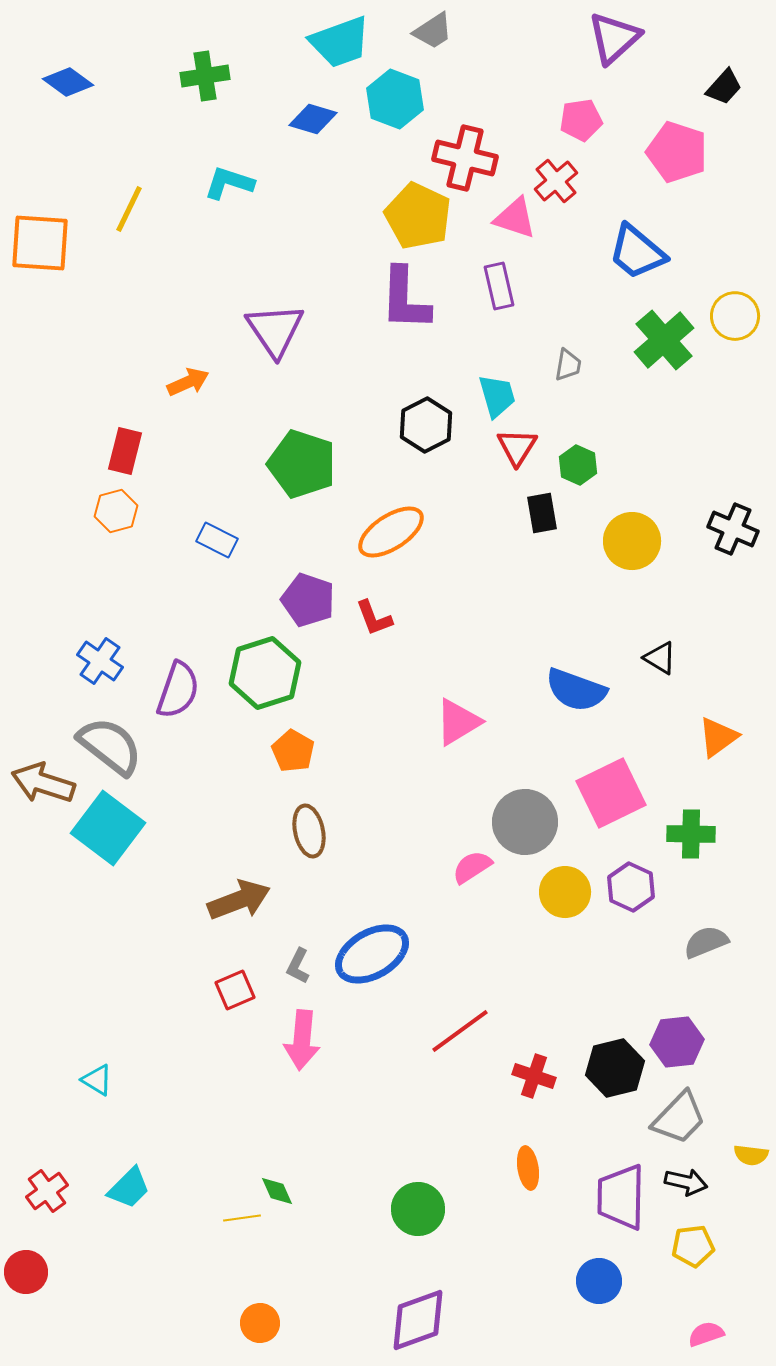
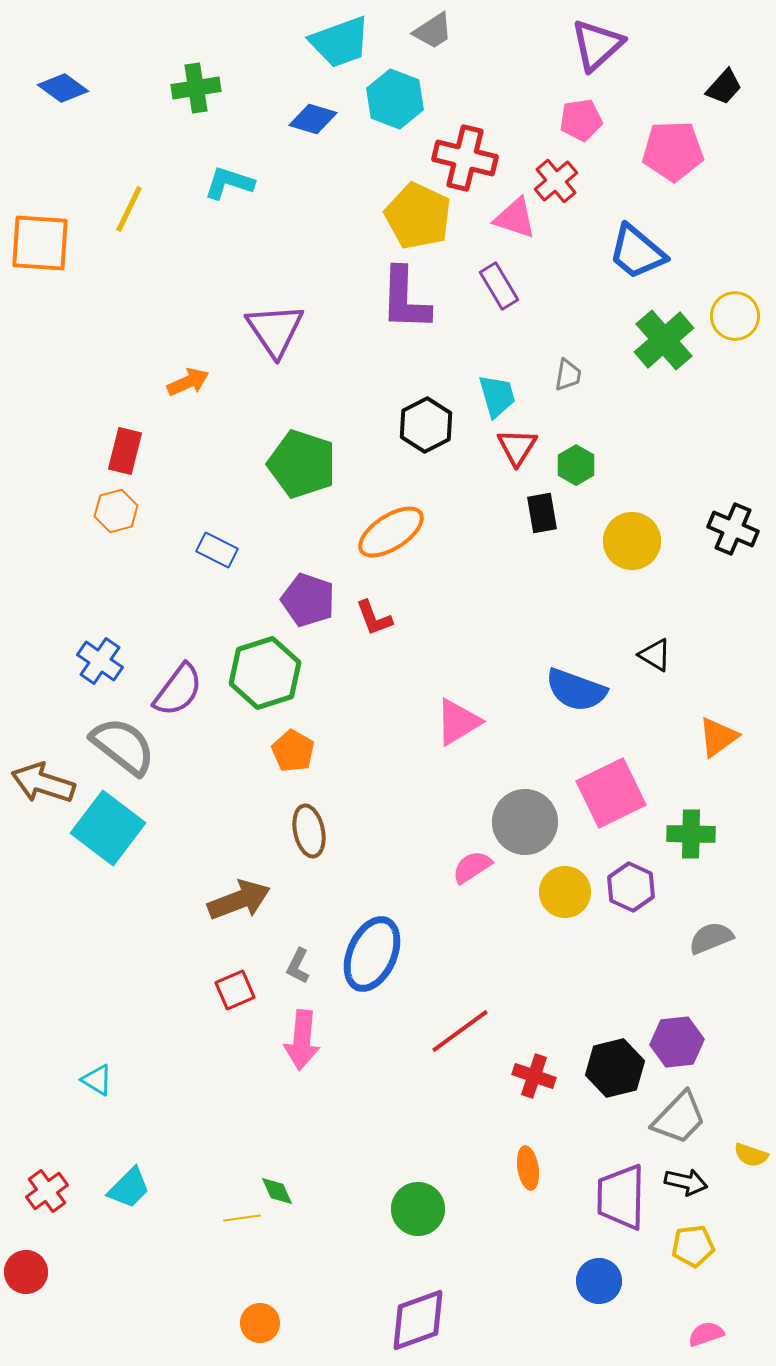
purple triangle at (614, 38): moved 17 px left, 7 px down
green cross at (205, 76): moved 9 px left, 12 px down
blue diamond at (68, 82): moved 5 px left, 6 px down
pink pentagon at (677, 152): moved 4 px left, 1 px up; rotated 20 degrees counterclockwise
purple rectangle at (499, 286): rotated 18 degrees counterclockwise
gray trapezoid at (568, 365): moved 10 px down
green hexagon at (578, 465): moved 2 px left; rotated 6 degrees clockwise
blue rectangle at (217, 540): moved 10 px down
black triangle at (660, 658): moved 5 px left, 3 px up
purple semicircle at (178, 690): rotated 18 degrees clockwise
gray semicircle at (110, 746): moved 13 px right
gray semicircle at (706, 942): moved 5 px right, 4 px up
blue ellipse at (372, 954): rotated 36 degrees counterclockwise
yellow semicircle at (751, 1155): rotated 12 degrees clockwise
